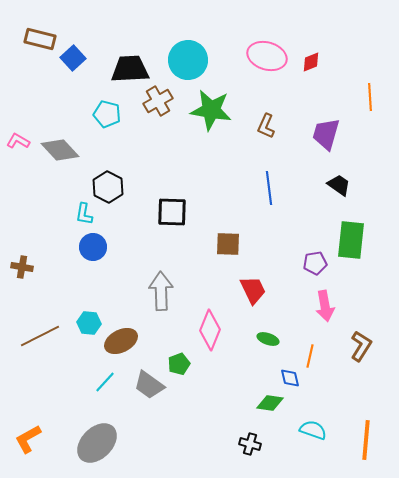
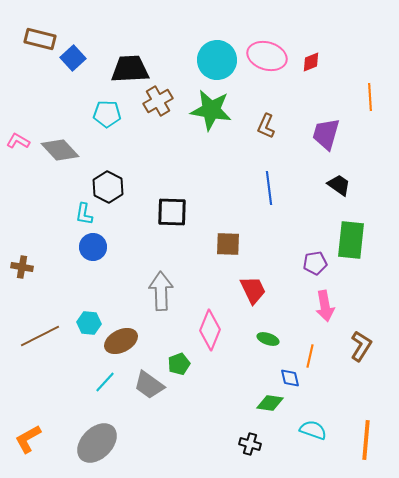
cyan circle at (188, 60): moved 29 px right
cyan pentagon at (107, 114): rotated 12 degrees counterclockwise
